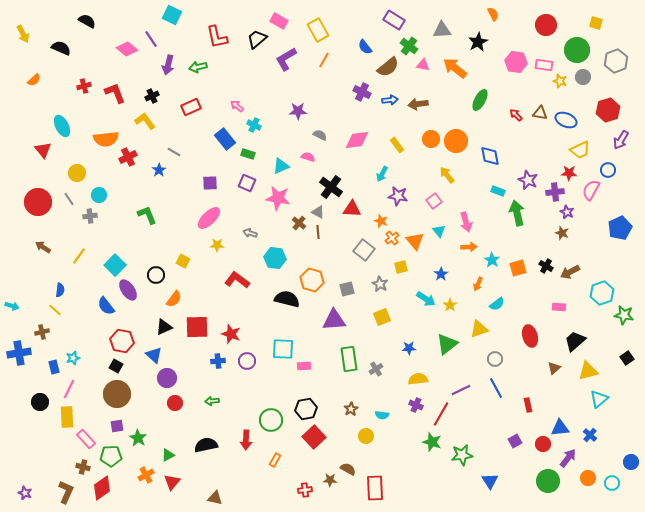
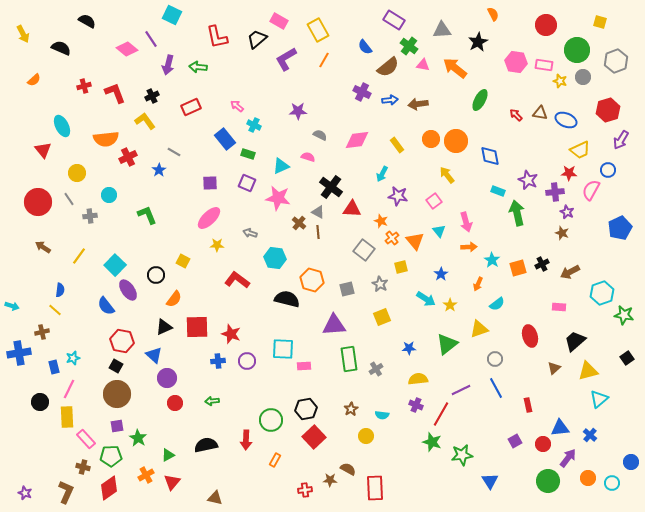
yellow square at (596, 23): moved 4 px right, 1 px up
green arrow at (198, 67): rotated 18 degrees clockwise
cyan circle at (99, 195): moved 10 px right
black cross at (546, 266): moved 4 px left, 2 px up; rotated 32 degrees clockwise
purple triangle at (334, 320): moved 5 px down
red diamond at (102, 488): moved 7 px right
